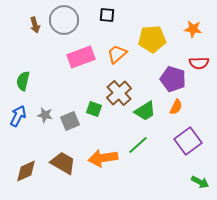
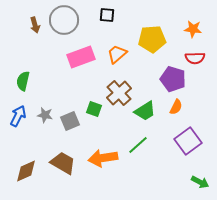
red semicircle: moved 4 px left, 5 px up
